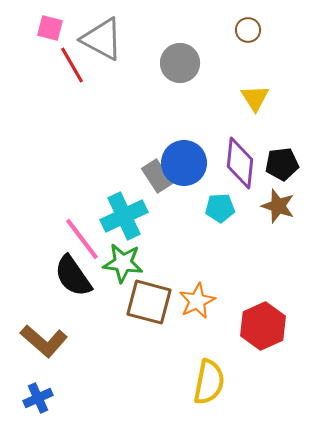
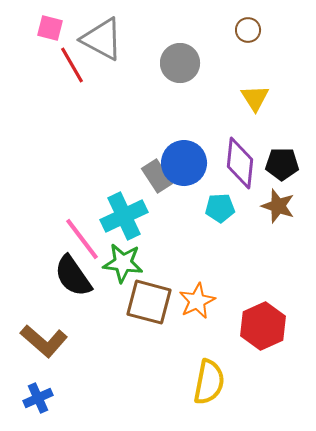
black pentagon: rotated 8 degrees clockwise
